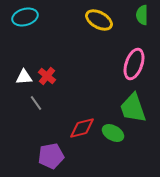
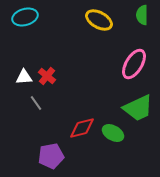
pink ellipse: rotated 12 degrees clockwise
green trapezoid: moved 5 px right; rotated 96 degrees counterclockwise
